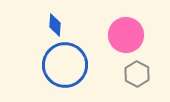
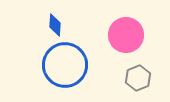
gray hexagon: moved 1 px right, 4 px down; rotated 10 degrees clockwise
